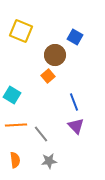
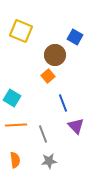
cyan square: moved 3 px down
blue line: moved 11 px left, 1 px down
gray line: moved 2 px right; rotated 18 degrees clockwise
